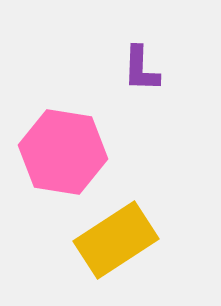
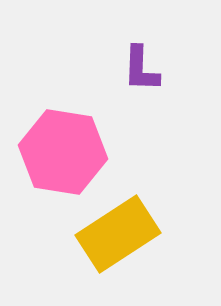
yellow rectangle: moved 2 px right, 6 px up
